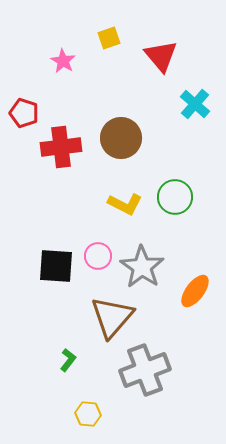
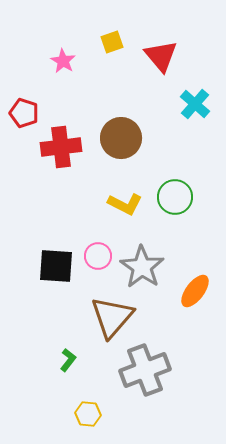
yellow square: moved 3 px right, 4 px down
